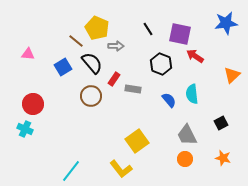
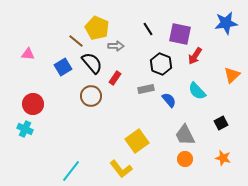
red arrow: rotated 90 degrees counterclockwise
red rectangle: moved 1 px right, 1 px up
gray rectangle: moved 13 px right; rotated 21 degrees counterclockwise
cyan semicircle: moved 5 px right, 3 px up; rotated 36 degrees counterclockwise
gray trapezoid: moved 2 px left
